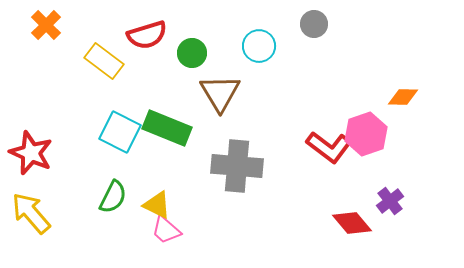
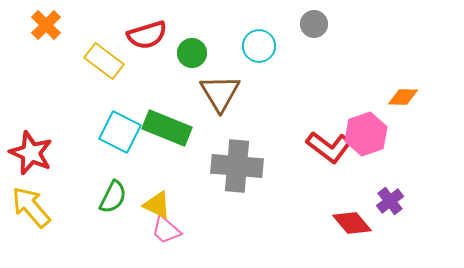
yellow arrow: moved 6 px up
